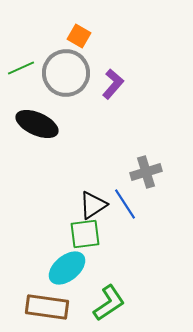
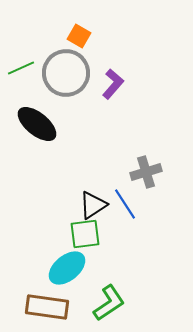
black ellipse: rotated 15 degrees clockwise
